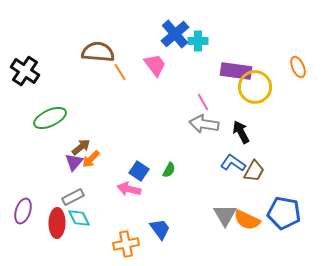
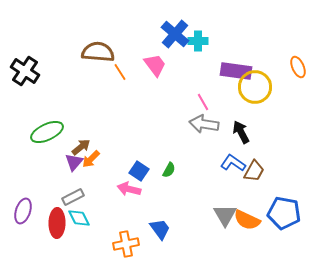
blue cross: rotated 8 degrees counterclockwise
green ellipse: moved 3 px left, 14 px down
